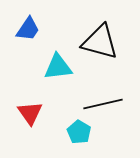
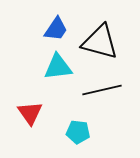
blue trapezoid: moved 28 px right
black line: moved 1 px left, 14 px up
cyan pentagon: moved 1 px left; rotated 25 degrees counterclockwise
